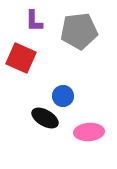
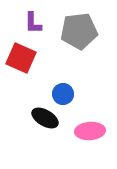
purple L-shape: moved 1 px left, 2 px down
blue circle: moved 2 px up
pink ellipse: moved 1 px right, 1 px up
